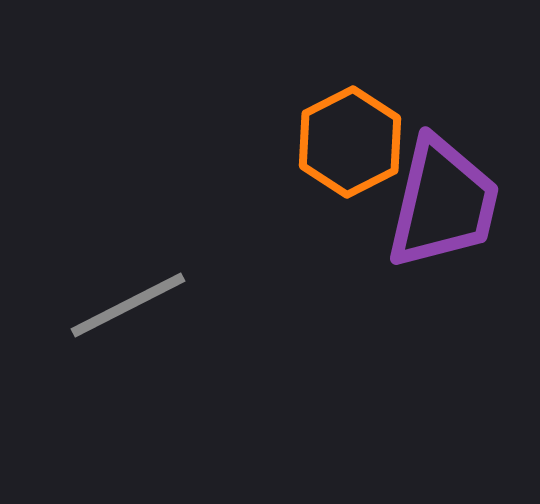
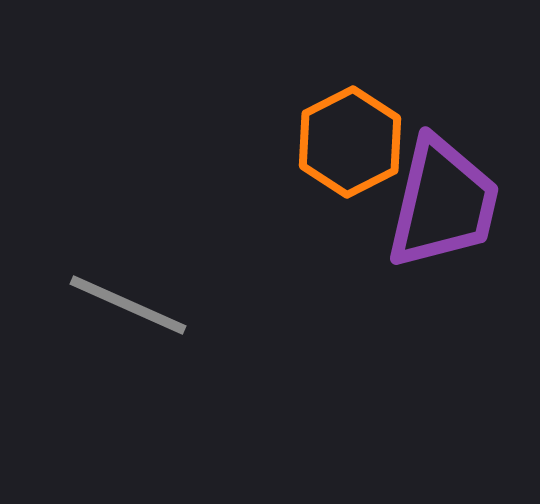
gray line: rotated 51 degrees clockwise
